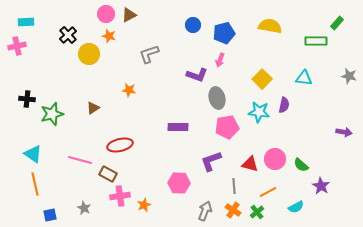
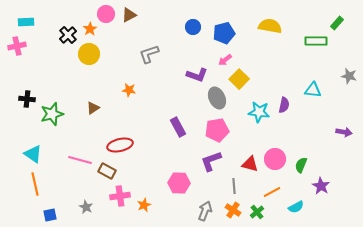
blue circle at (193, 25): moved 2 px down
orange star at (109, 36): moved 19 px left, 7 px up; rotated 24 degrees clockwise
pink arrow at (220, 60): moved 5 px right; rotated 32 degrees clockwise
cyan triangle at (304, 78): moved 9 px right, 12 px down
yellow square at (262, 79): moved 23 px left
gray ellipse at (217, 98): rotated 10 degrees counterclockwise
purple rectangle at (178, 127): rotated 60 degrees clockwise
pink pentagon at (227, 127): moved 10 px left, 3 px down
green semicircle at (301, 165): rotated 70 degrees clockwise
brown rectangle at (108, 174): moved 1 px left, 3 px up
orange line at (268, 192): moved 4 px right
gray star at (84, 208): moved 2 px right, 1 px up
